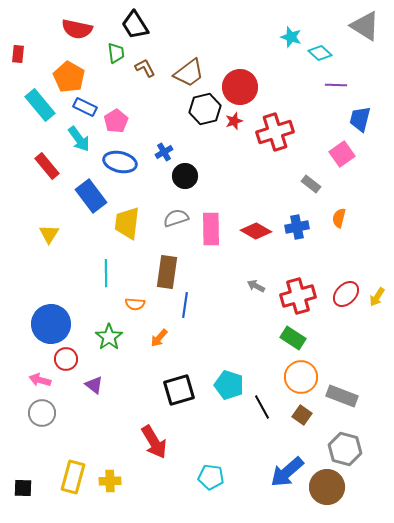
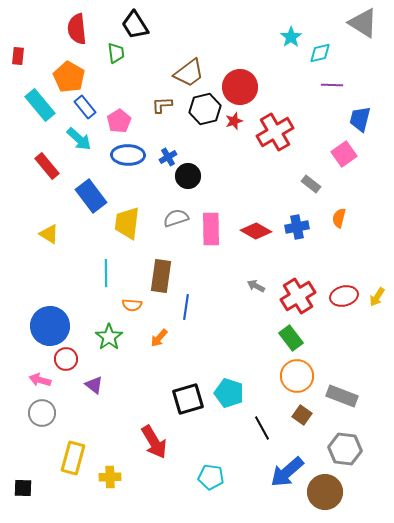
gray triangle at (365, 26): moved 2 px left, 3 px up
red semicircle at (77, 29): rotated 72 degrees clockwise
cyan star at (291, 37): rotated 20 degrees clockwise
cyan diamond at (320, 53): rotated 55 degrees counterclockwise
red rectangle at (18, 54): moved 2 px down
brown L-shape at (145, 68): moved 17 px right, 37 px down; rotated 65 degrees counterclockwise
purple line at (336, 85): moved 4 px left
blue rectangle at (85, 107): rotated 25 degrees clockwise
pink pentagon at (116, 121): moved 3 px right
red cross at (275, 132): rotated 12 degrees counterclockwise
cyan arrow at (79, 139): rotated 12 degrees counterclockwise
blue cross at (164, 152): moved 4 px right, 5 px down
pink square at (342, 154): moved 2 px right
blue ellipse at (120, 162): moved 8 px right, 7 px up; rotated 12 degrees counterclockwise
black circle at (185, 176): moved 3 px right
yellow triangle at (49, 234): rotated 30 degrees counterclockwise
brown rectangle at (167, 272): moved 6 px left, 4 px down
red ellipse at (346, 294): moved 2 px left, 2 px down; rotated 32 degrees clockwise
red cross at (298, 296): rotated 16 degrees counterclockwise
orange semicircle at (135, 304): moved 3 px left, 1 px down
blue line at (185, 305): moved 1 px right, 2 px down
blue circle at (51, 324): moved 1 px left, 2 px down
green rectangle at (293, 338): moved 2 px left; rotated 20 degrees clockwise
orange circle at (301, 377): moved 4 px left, 1 px up
cyan pentagon at (229, 385): moved 8 px down
black square at (179, 390): moved 9 px right, 9 px down
black line at (262, 407): moved 21 px down
gray hexagon at (345, 449): rotated 8 degrees counterclockwise
yellow rectangle at (73, 477): moved 19 px up
yellow cross at (110, 481): moved 4 px up
brown circle at (327, 487): moved 2 px left, 5 px down
